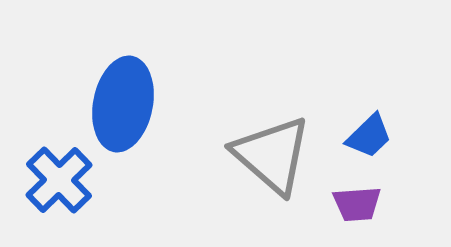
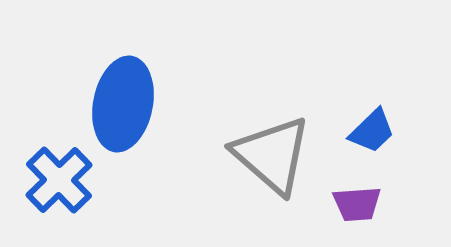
blue trapezoid: moved 3 px right, 5 px up
